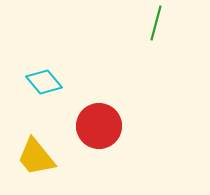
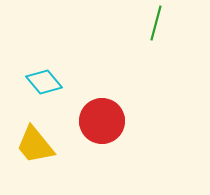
red circle: moved 3 px right, 5 px up
yellow trapezoid: moved 1 px left, 12 px up
